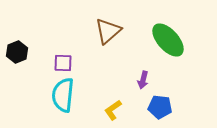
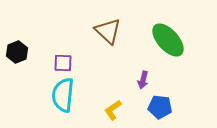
brown triangle: rotated 36 degrees counterclockwise
